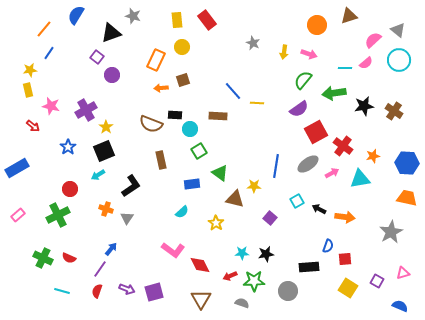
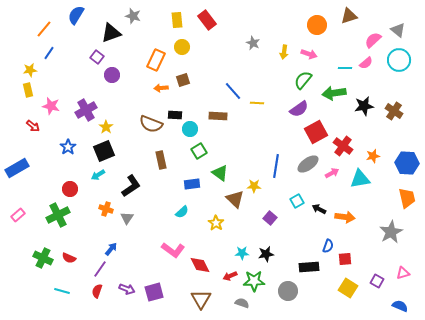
orange trapezoid at (407, 198): rotated 65 degrees clockwise
brown triangle at (235, 199): rotated 30 degrees clockwise
